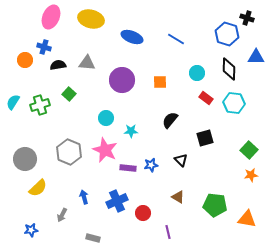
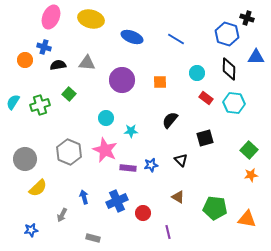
green pentagon at (215, 205): moved 3 px down
